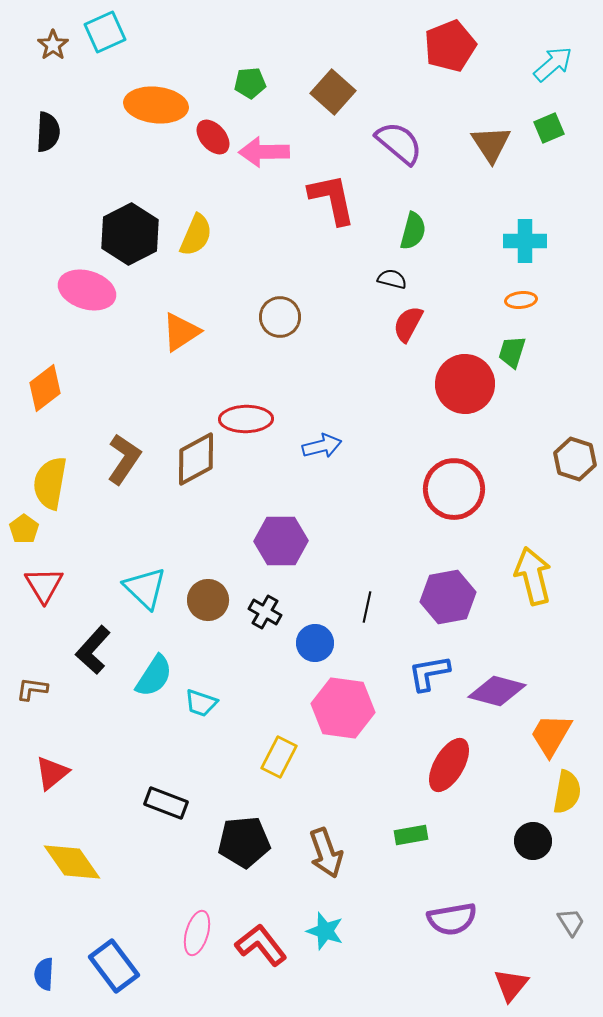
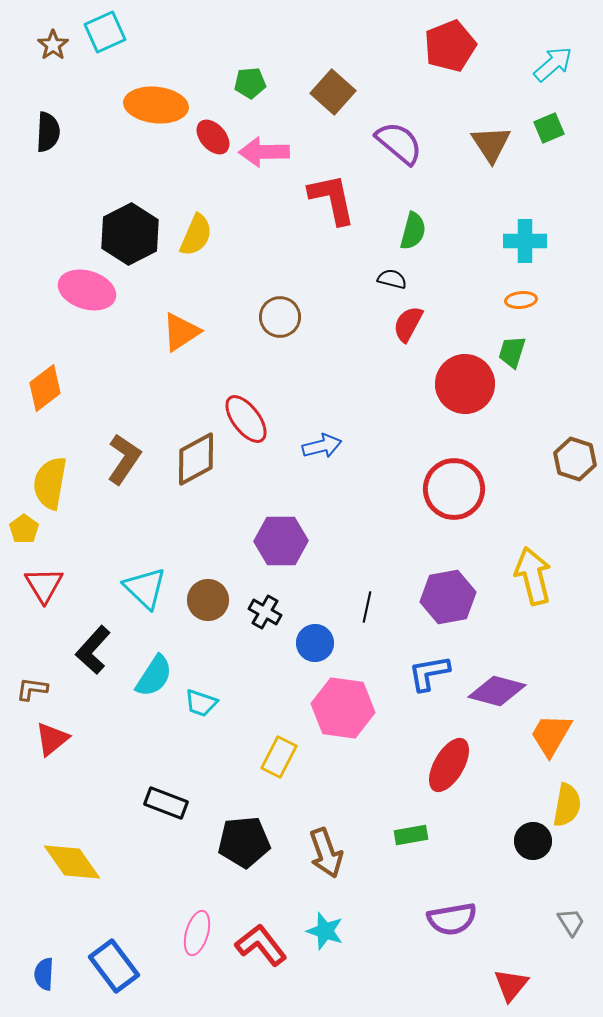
red ellipse at (246, 419): rotated 54 degrees clockwise
red triangle at (52, 773): moved 34 px up
yellow semicircle at (567, 792): moved 13 px down
